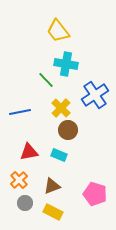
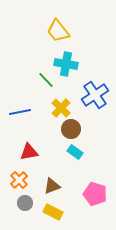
brown circle: moved 3 px right, 1 px up
cyan rectangle: moved 16 px right, 3 px up; rotated 14 degrees clockwise
